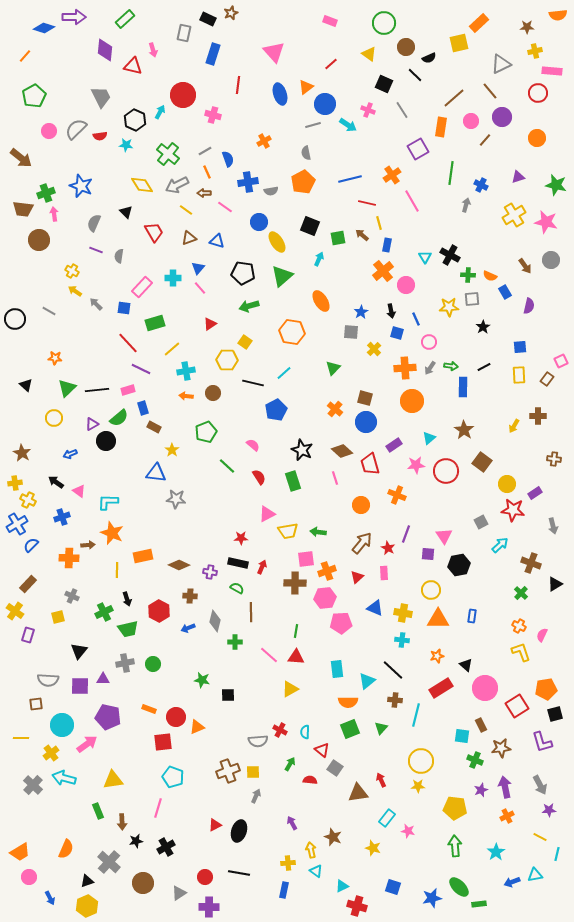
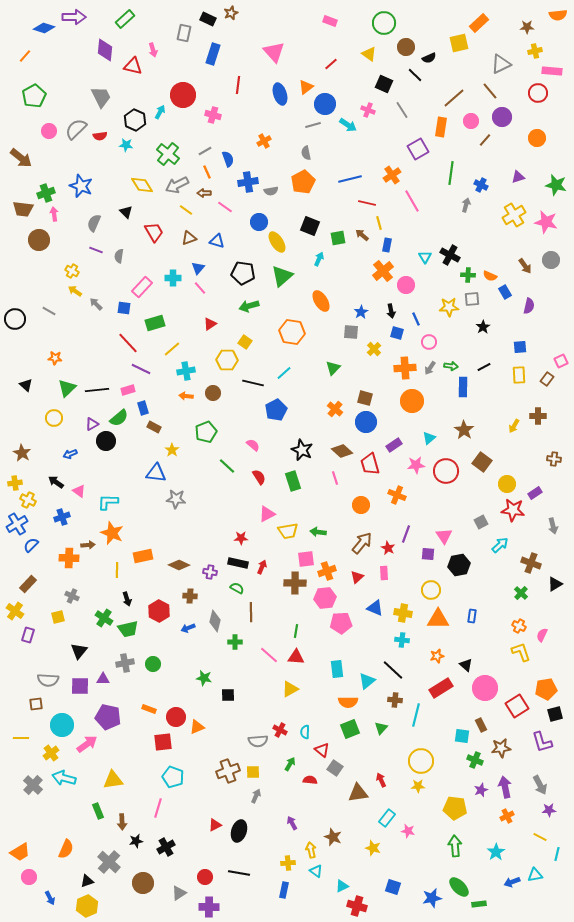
green cross at (104, 612): moved 6 px down; rotated 30 degrees counterclockwise
green star at (202, 680): moved 2 px right, 2 px up
